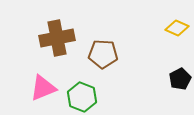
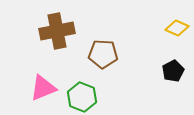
brown cross: moved 7 px up
black pentagon: moved 7 px left, 8 px up
